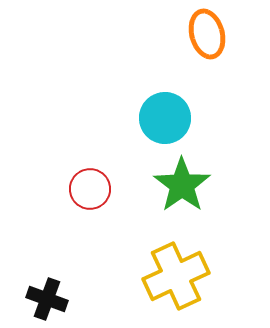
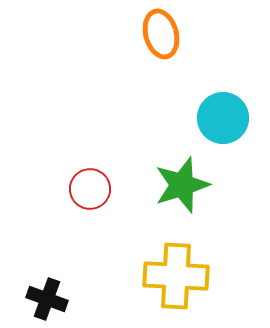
orange ellipse: moved 46 px left
cyan circle: moved 58 px right
green star: rotated 18 degrees clockwise
yellow cross: rotated 28 degrees clockwise
